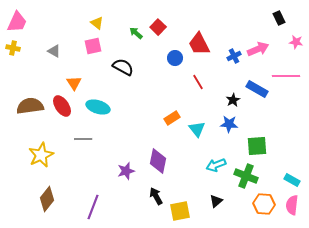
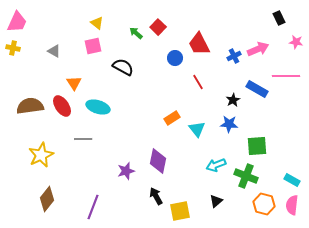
orange hexagon: rotated 10 degrees clockwise
